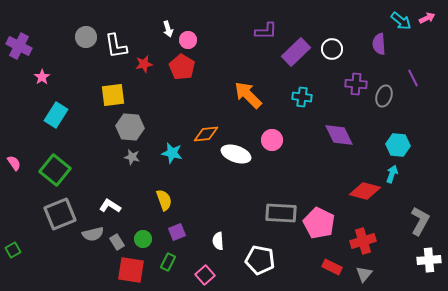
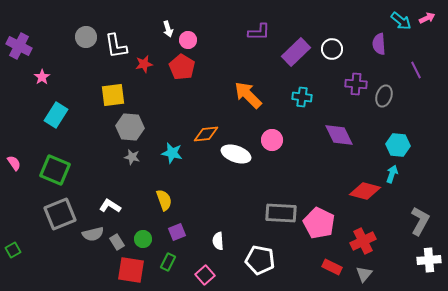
purple L-shape at (266, 31): moved 7 px left, 1 px down
purple line at (413, 78): moved 3 px right, 8 px up
green square at (55, 170): rotated 16 degrees counterclockwise
red cross at (363, 241): rotated 10 degrees counterclockwise
